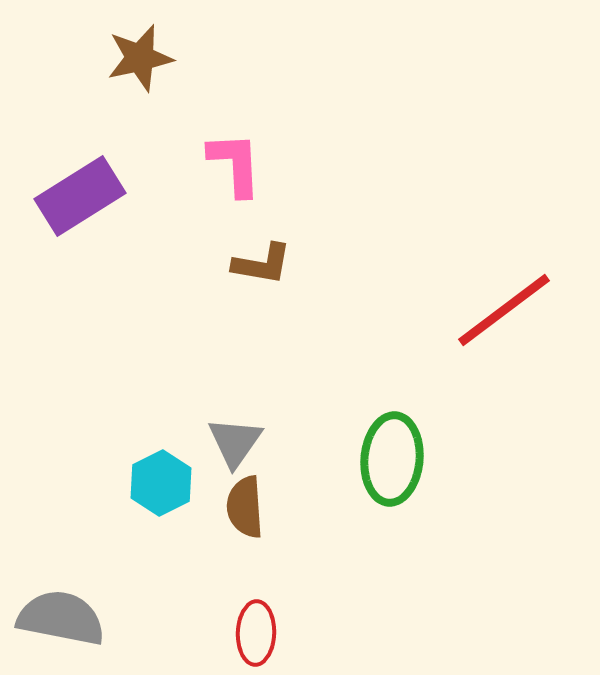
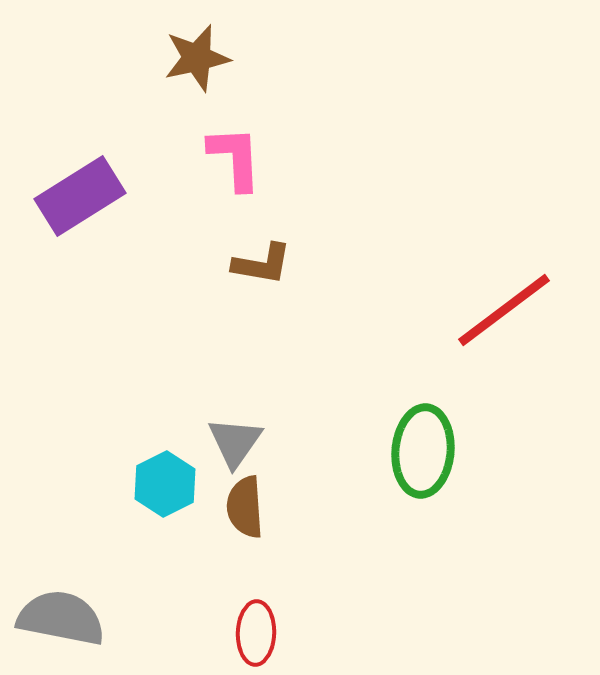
brown star: moved 57 px right
pink L-shape: moved 6 px up
green ellipse: moved 31 px right, 8 px up
cyan hexagon: moved 4 px right, 1 px down
